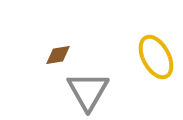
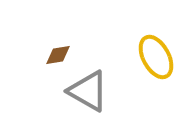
gray triangle: rotated 30 degrees counterclockwise
